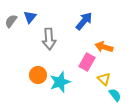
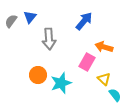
cyan star: moved 1 px right, 1 px down
